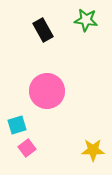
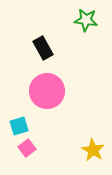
black rectangle: moved 18 px down
cyan square: moved 2 px right, 1 px down
yellow star: rotated 30 degrees clockwise
